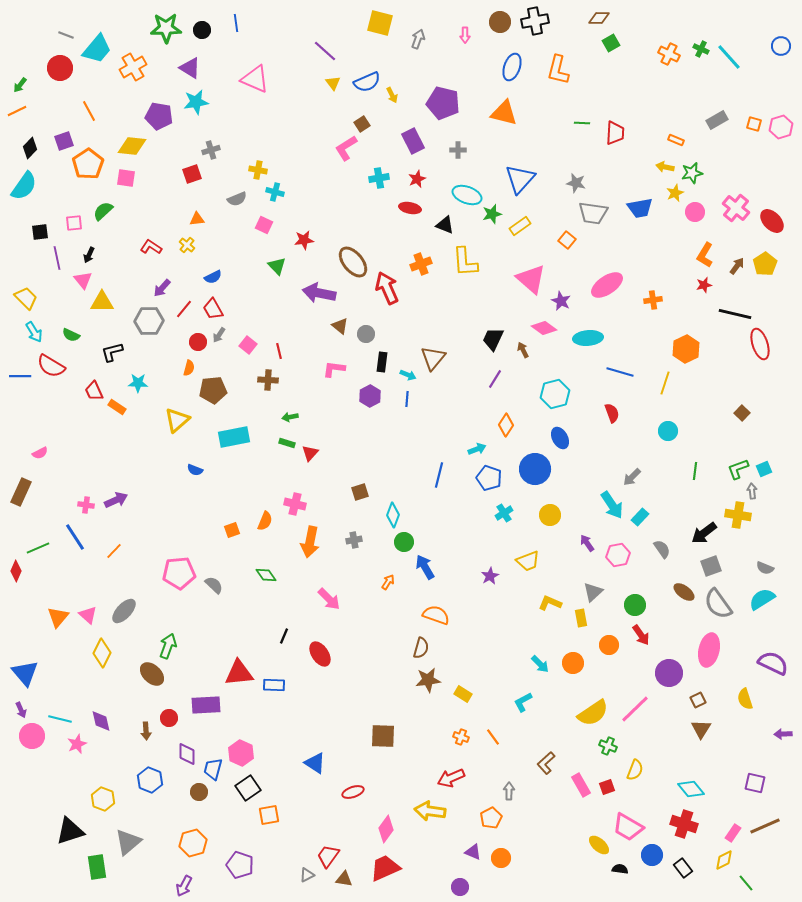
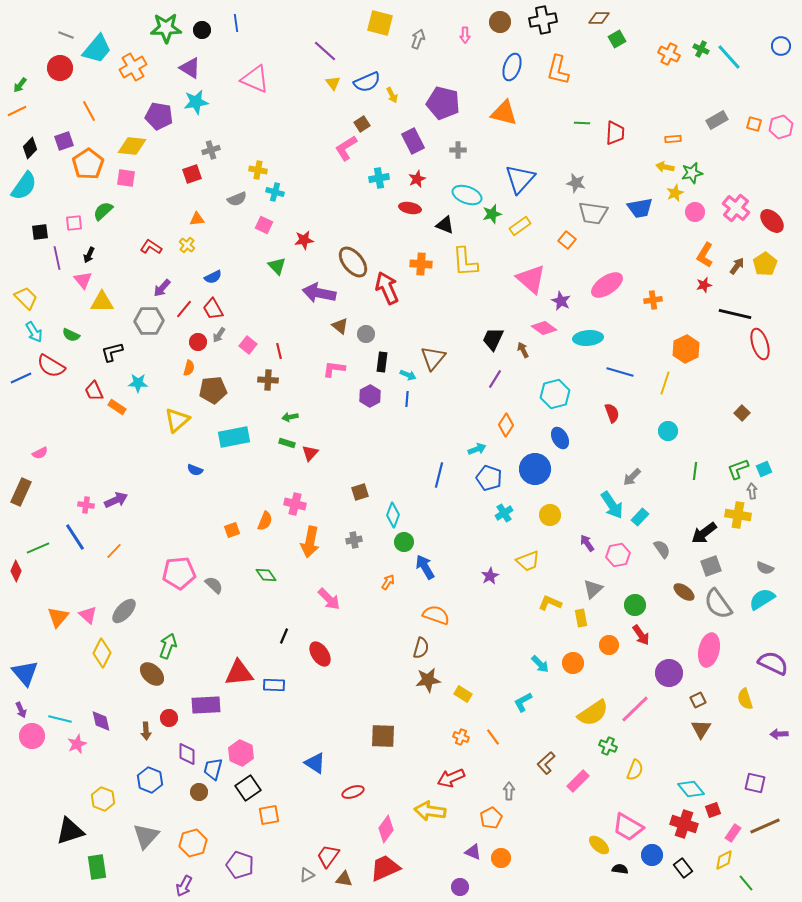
black cross at (535, 21): moved 8 px right, 1 px up
green square at (611, 43): moved 6 px right, 4 px up
orange rectangle at (676, 140): moved 3 px left, 1 px up; rotated 28 degrees counterclockwise
orange cross at (421, 264): rotated 25 degrees clockwise
blue line at (20, 376): moved 1 px right, 2 px down; rotated 25 degrees counterclockwise
gray triangle at (593, 592): moved 3 px up
purple arrow at (783, 734): moved 4 px left
pink rectangle at (581, 785): moved 3 px left, 4 px up; rotated 75 degrees clockwise
red square at (607, 787): moved 106 px right, 23 px down
gray triangle at (128, 842): moved 18 px right, 6 px up; rotated 8 degrees counterclockwise
